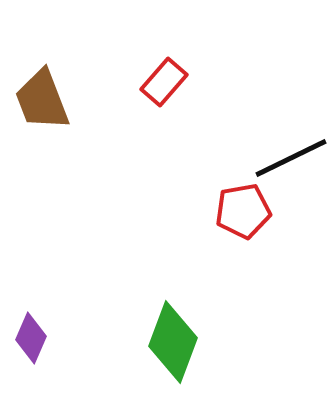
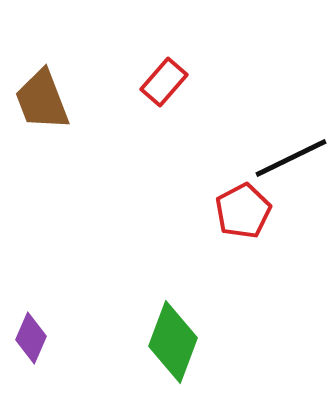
red pentagon: rotated 18 degrees counterclockwise
